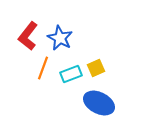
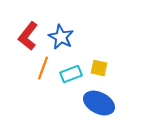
blue star: moved 1 px right, 1 px up
yellow square: moved 3 px right; rotated 36 degrees clockwise
